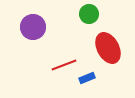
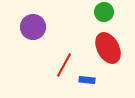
green circle: moved 15 px right, 2 px up
red line: rotated 40 degrees counterclockwise
blue rectangle: moved 2 px down; rotated 28 degrees clockwise
